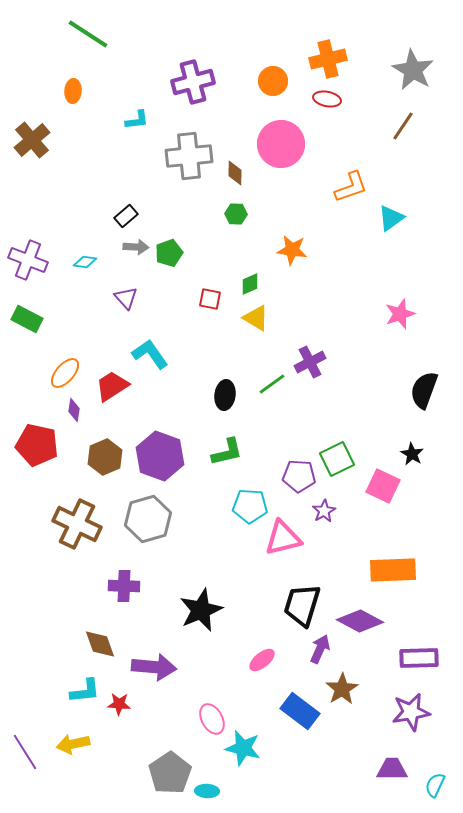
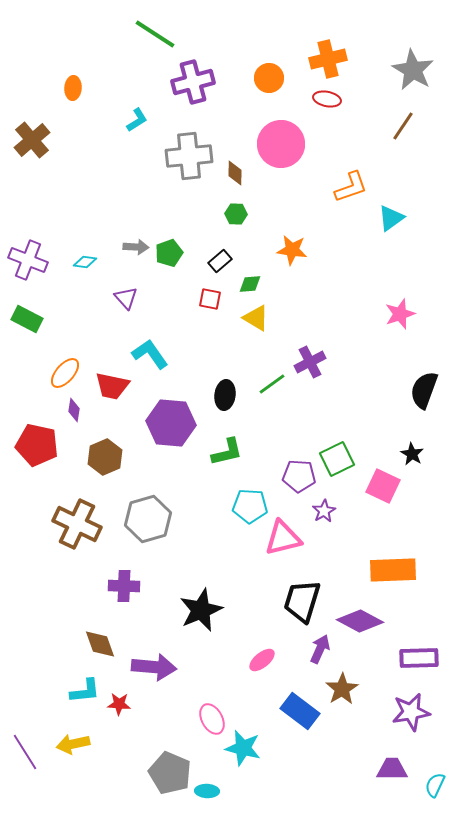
green line at (88, 34): moved 67 px right
orange circle at (273, 81): moved 4 px left, 3 px up
orange ellipse at (73, 91): moved 3 px up
cyan L-shape at (137, 120): rotated 25 degrees counterclockwise
black rectangle at (126, 216): moved 94 px right, 45 px down
green diamond at (250, 284): rotated 20 degrees clockwise
red trapezoid at (112, 386): rotated 135 degrees counterclockwise
purple hexagon at (160, 456): moved 11 px right, 33 px up; rotated 15 degrees counterclockwise
black trapezoid at (302, 605): moved 4 px up
gray pentagon at (170, 773): rotated 15 degrees counterclockwise
